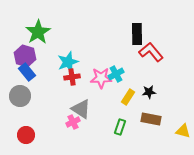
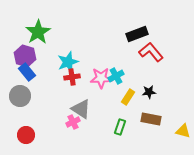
black rectangle: rotated 70 degrees clockwise
cyan cross: moved 2 px down
